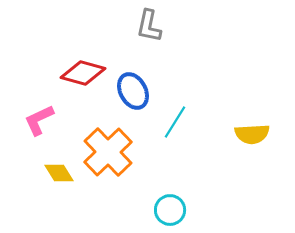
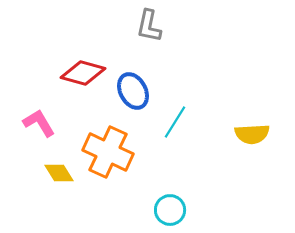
pink L-shape: moved 3 px down; rotated 84 degrees clockwise
orange cross: rotated 21 degrees counterclockwise
